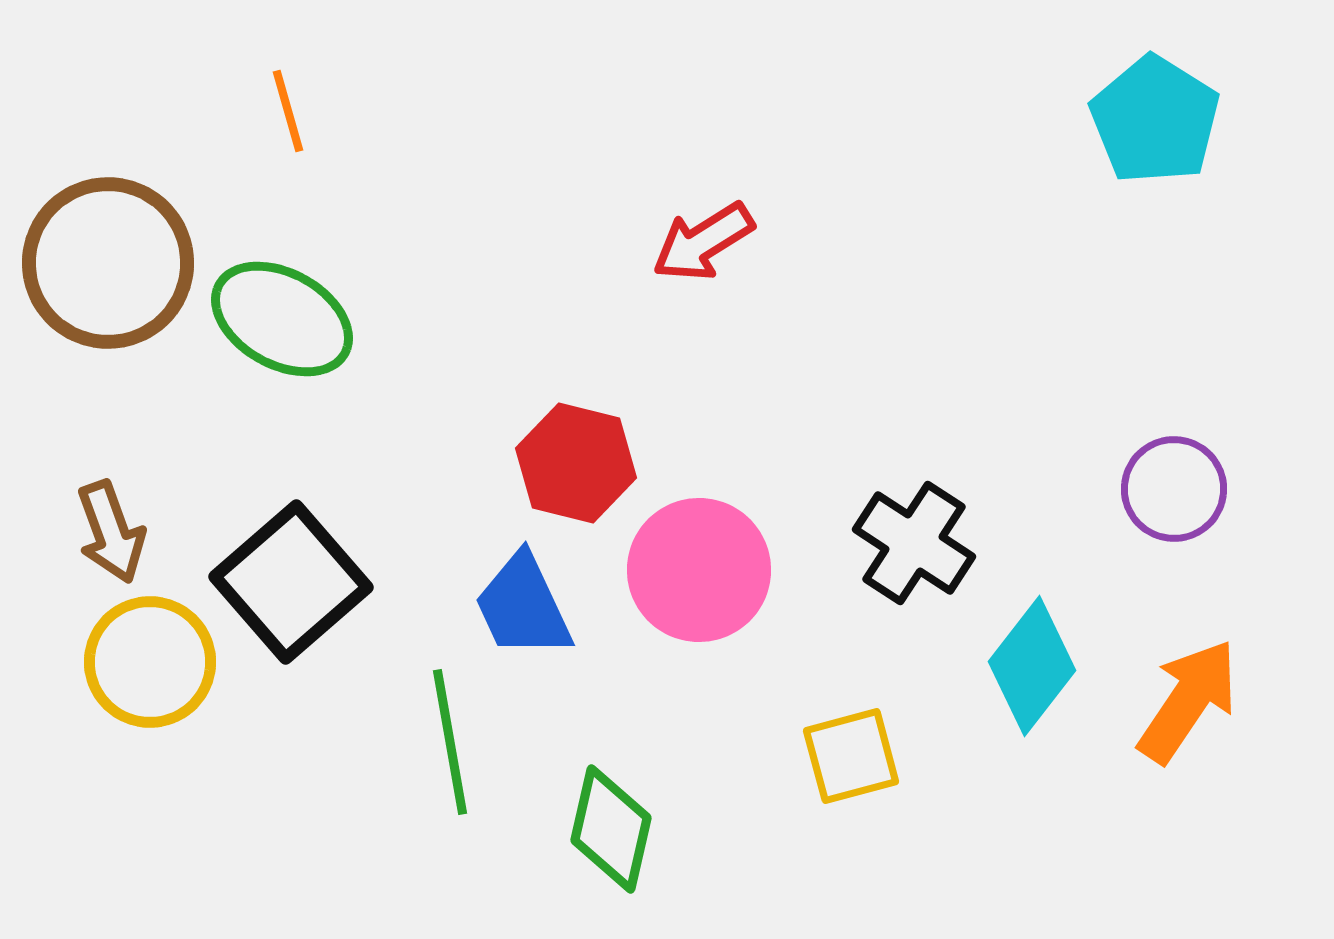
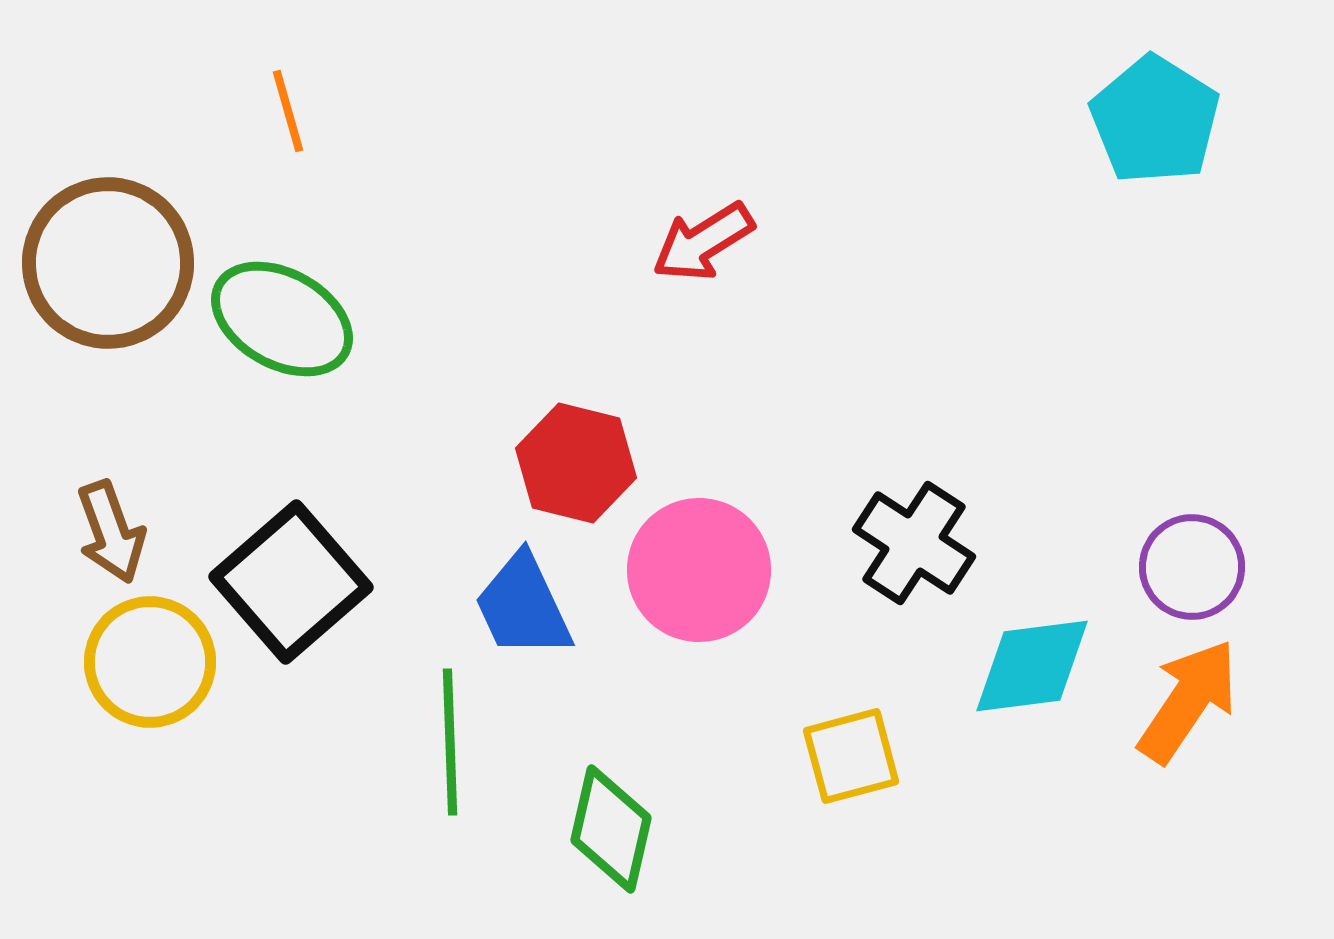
purple circle: moved 18 px right, 78 px down
cyan diamond: rotated 45 degrees clockwise
green line: rotated 8 degrees clockwise
